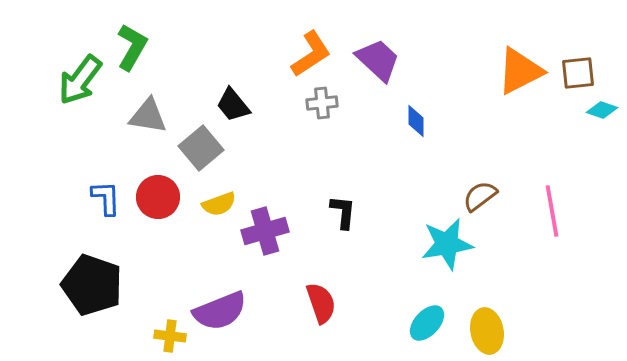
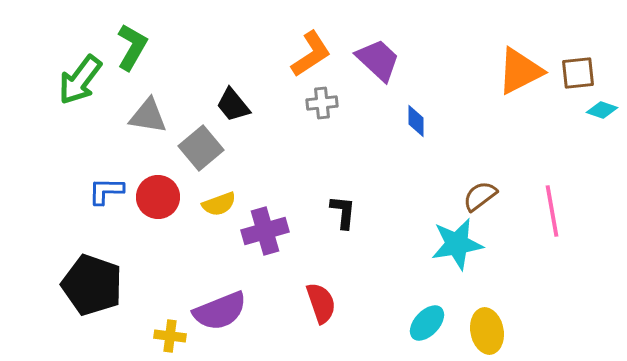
blue L-shape: moved 7 px up; rotated 87 degrees counterclockwise
cyan star: moved 10 px right
